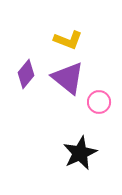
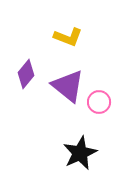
yellow L-shape: moved 3 px up
purple triangle: moved 8 px down
